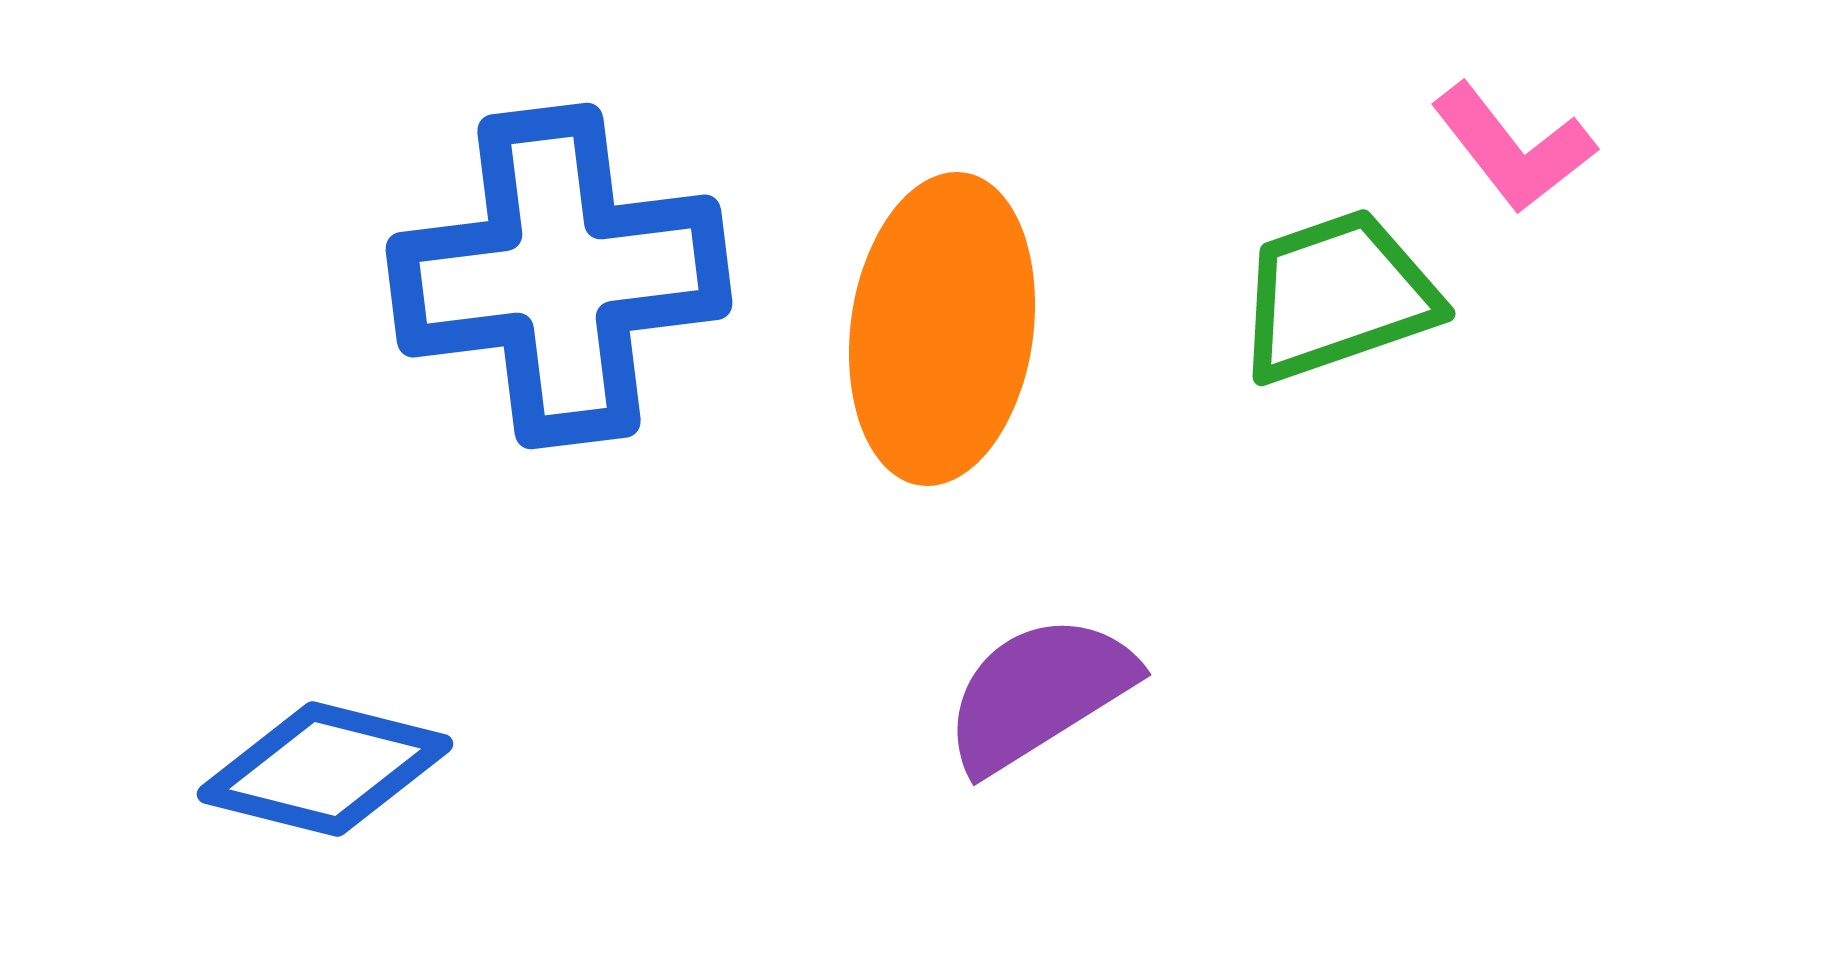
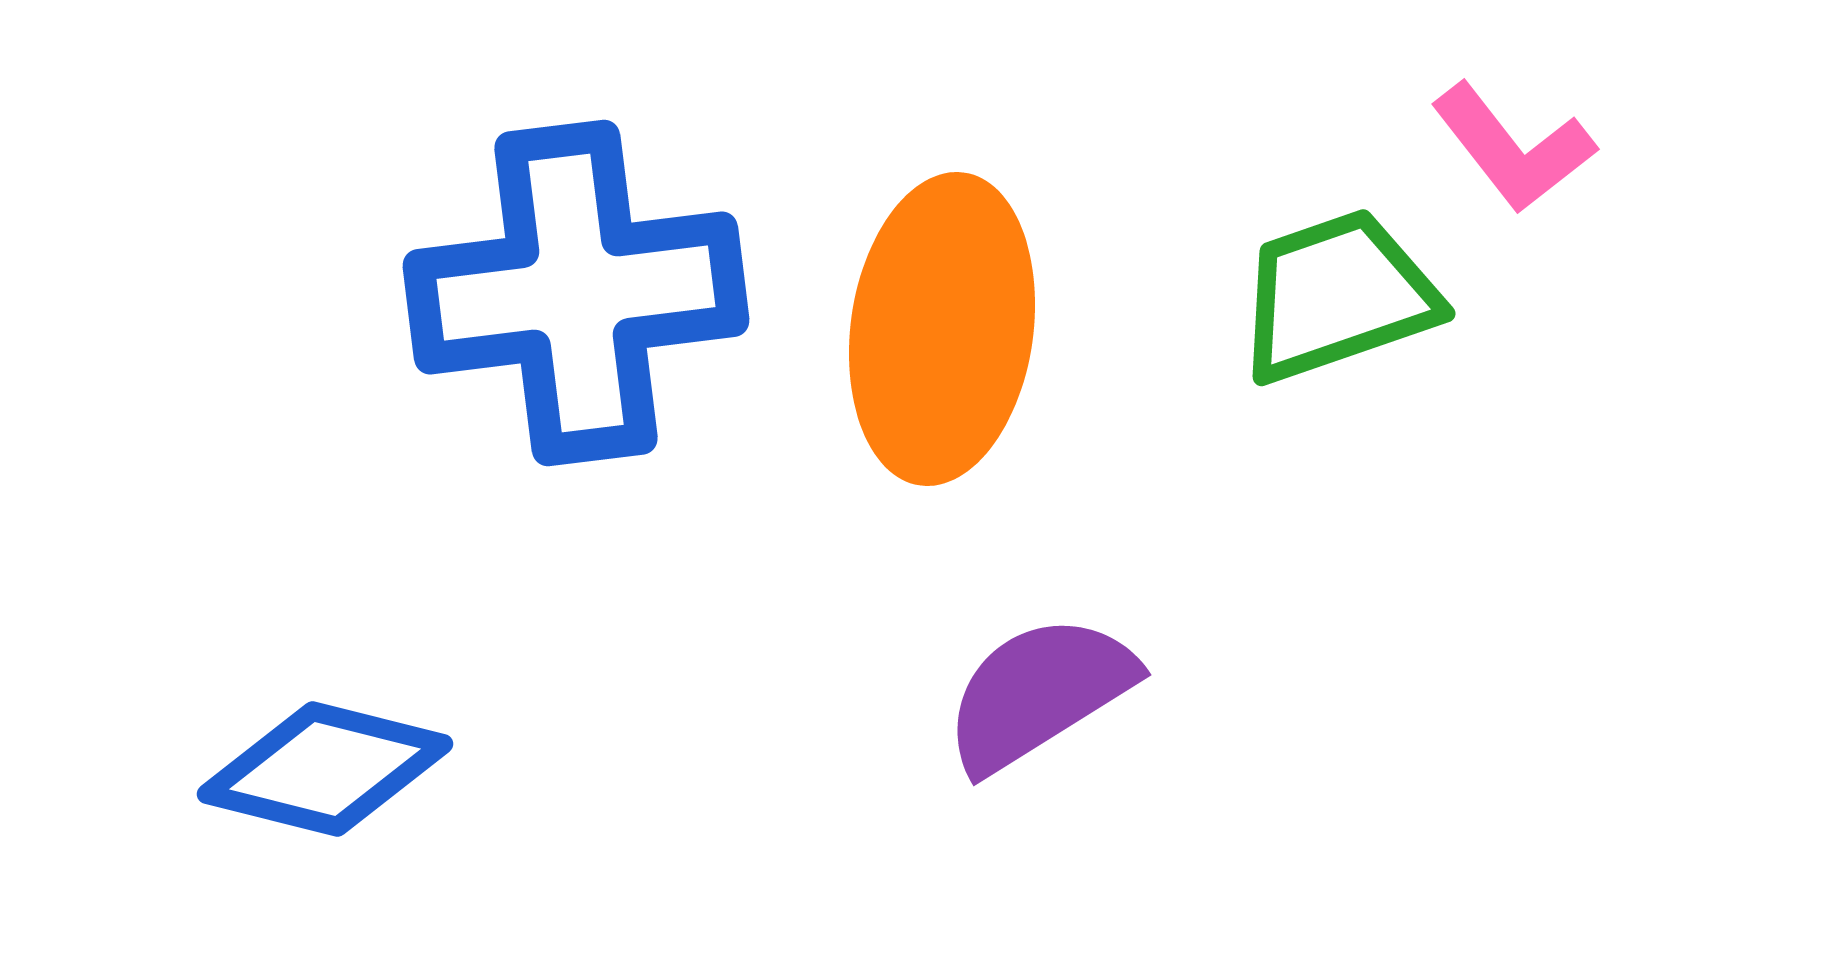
blue cross: moved 17 px right, 17 px down
